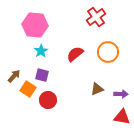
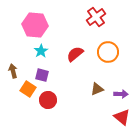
brown arrow: moved 1 px left, 5 px up; rotated 56 degrees counterclockwise
red triangle: rotated 30 degrees clockwise
